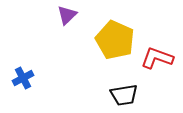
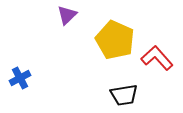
red L-shape: rotated 28 degrees clockwise
blue cross: moved 3 px left
